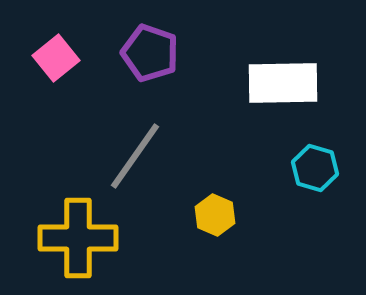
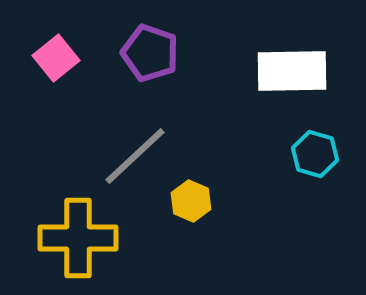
white rectangle: moved 9 px right, 12 px up
gray line: rotated 12 degrees clockwise
cyan hexagon: moved 14 px up
yellow hexagon: moved 24 px left, 14 px up
